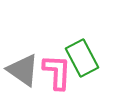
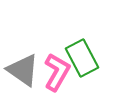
pink L-shape: rotated 27 degrees clockwise
